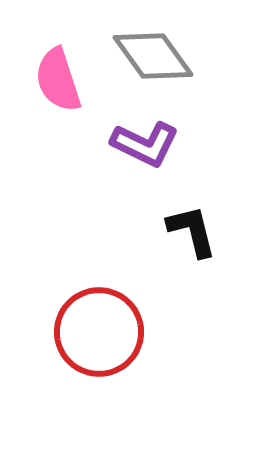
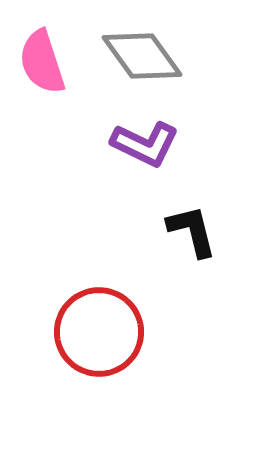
gray diamond: moved 11 px left
pink semicircle: moved 16 px left, 18 px up
